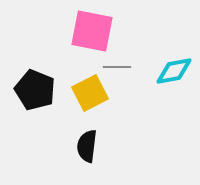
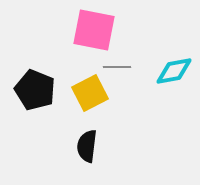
pink square: moved 2 px right, 1 px up
